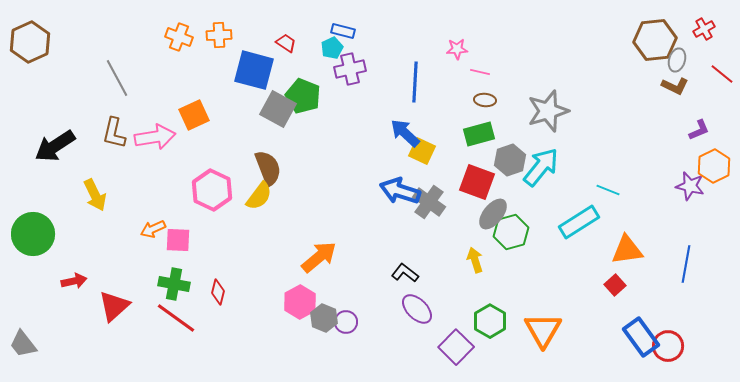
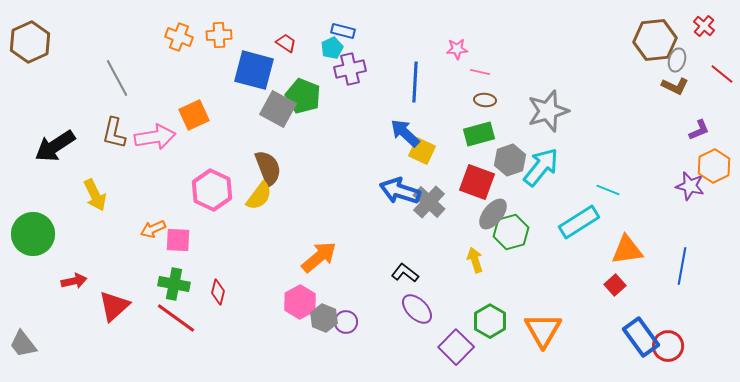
red cross at (704, 29): moved 3 px up; rotated 20 degrees counterclockwise
gray cross at (429, 202): rotated 8 degrees clockwise
blue line at (686, 264): moved 4 px left, 2 px down
